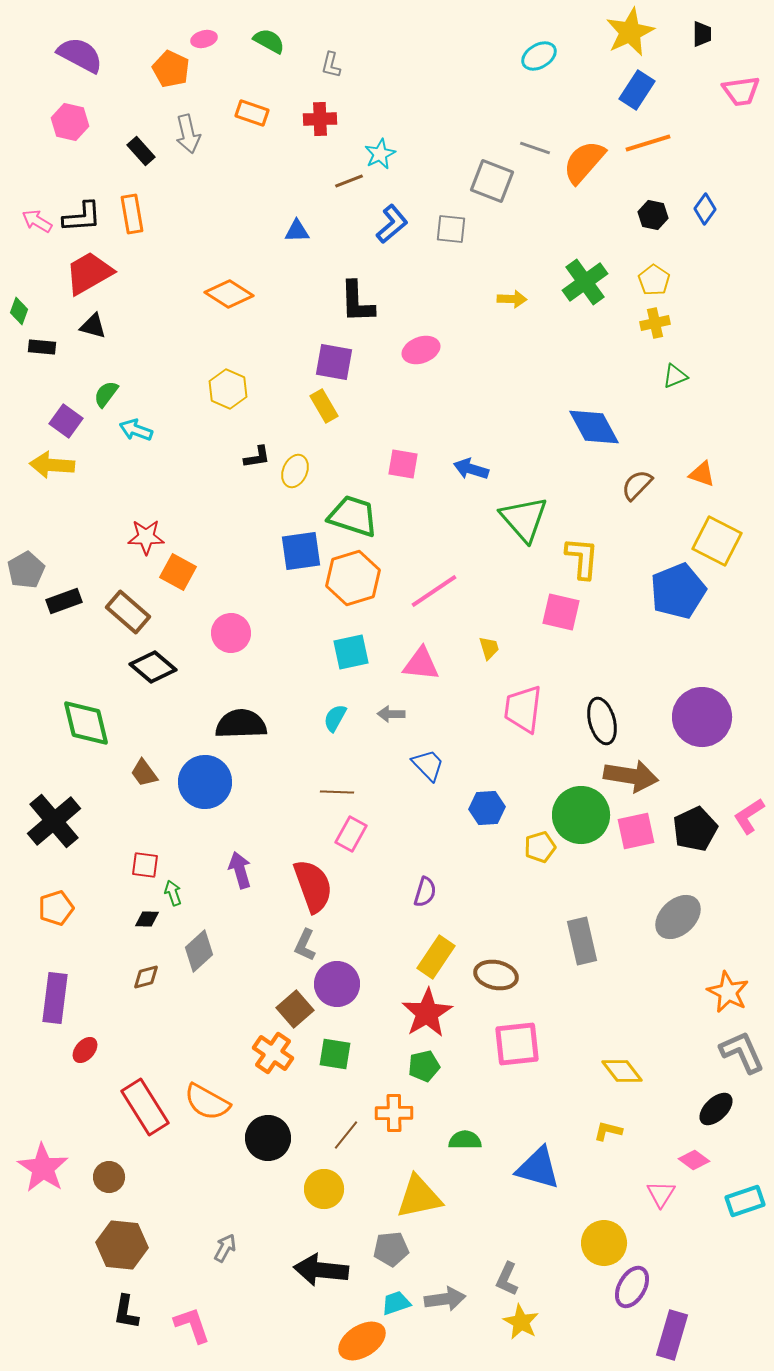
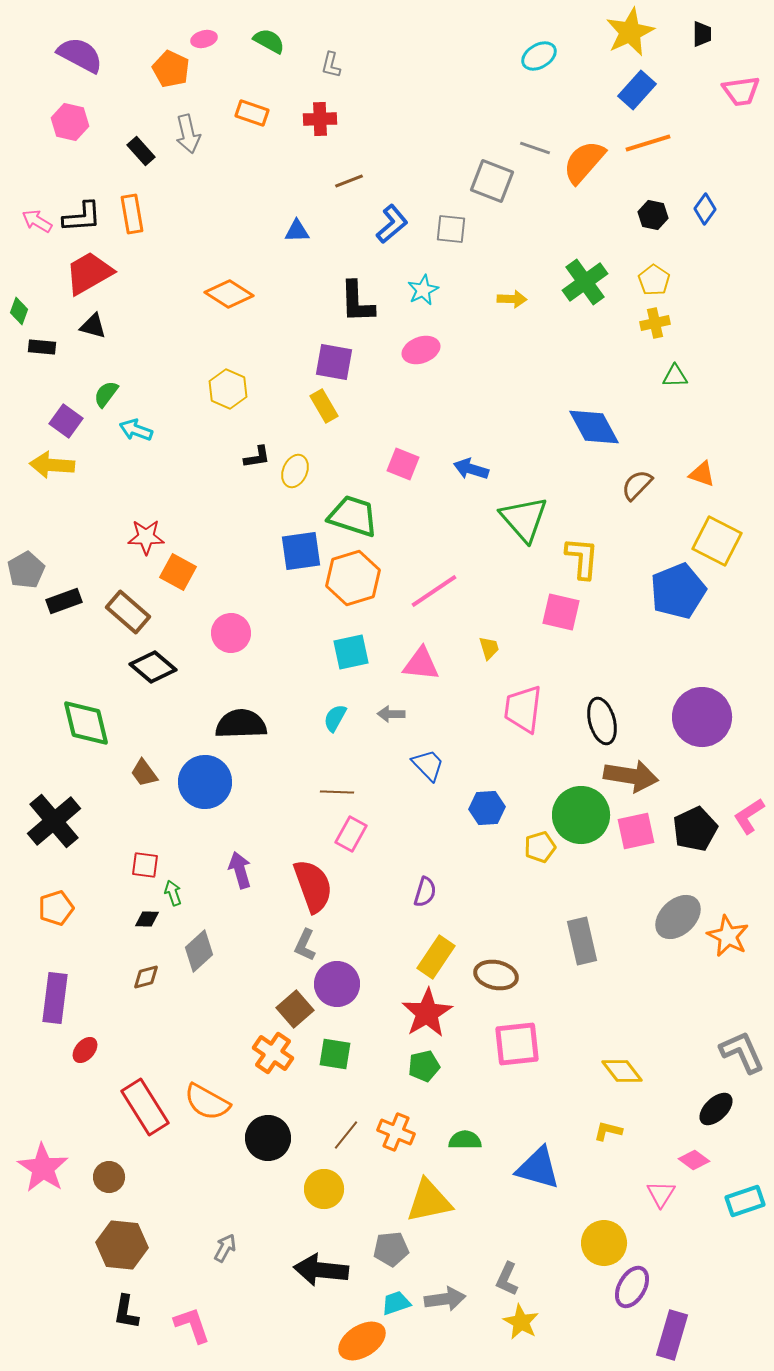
blue rectangle at (637, 90): rotated 9 degrees clockwise
cyan star at (380, 154): moved 43 px right, 136 px down
green triangle at (675, 376): rotated 20 degrees clockwise
pink square at (403, 464): rotated 12 degrees clockwise
orange star at (728, 992): moved 56 px up
orange cross at (394, 1113): moved 2 px right, 19 px down; rotated 24 degrees clockwise
yellow triangle at (419, 1197): moved 10 px right, 4 px down
